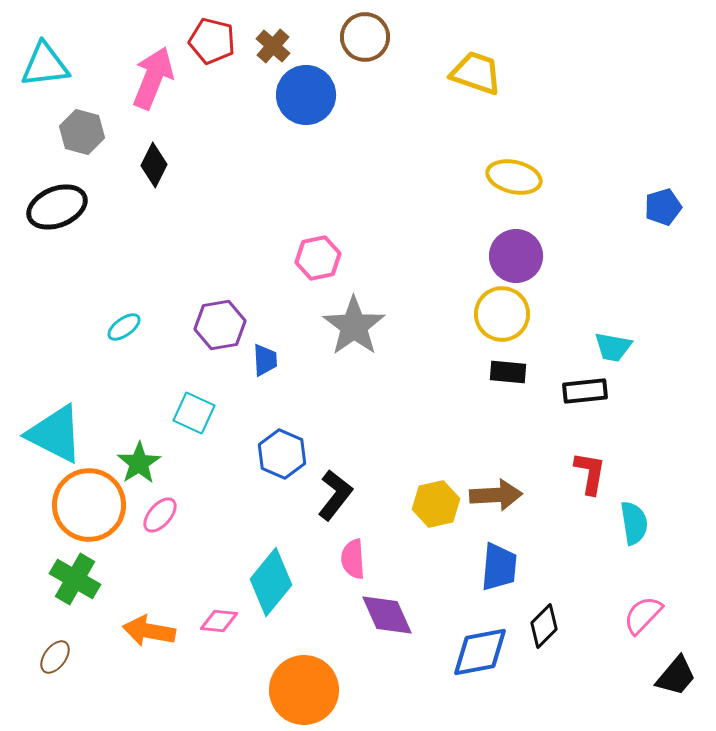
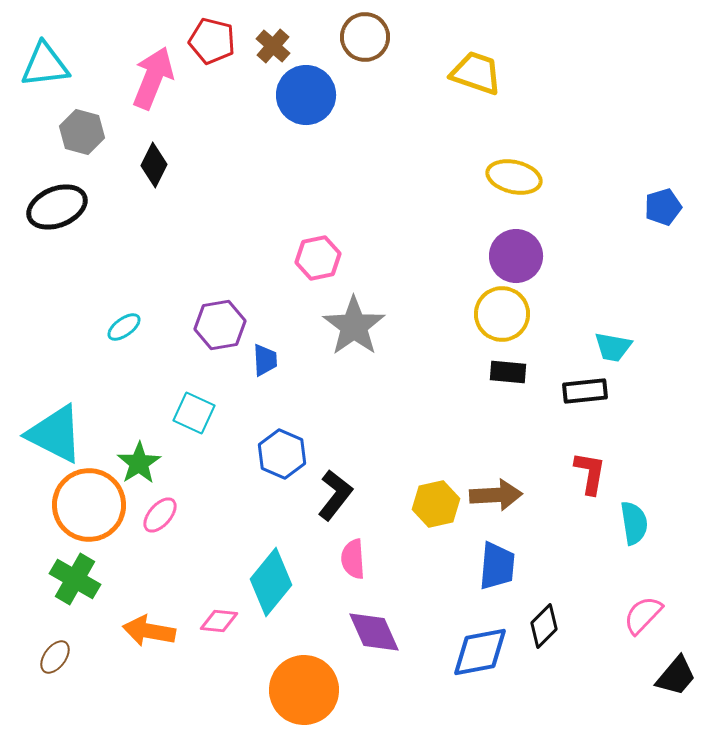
blue trapezoid at (499, 567): moved 2 px left, 1 px up
purple diamond at (387, 615): moved 13 px left, 17 px down
